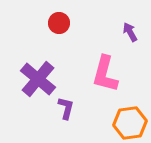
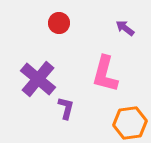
purple arrow: moved 5 px left, 4 px up; rotated 24 degrees counterclockwise
